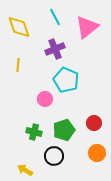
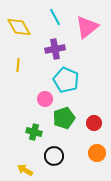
yellow diamond: rotated 10 degrees counterclockwise
purple cross: rotated 12 degrees clockwise
green pentagon: moved 12 px up
